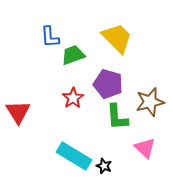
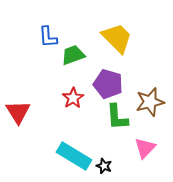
blue L-shape: moved 2 px left
pink triangle: rotated 30 degrees clockwise
